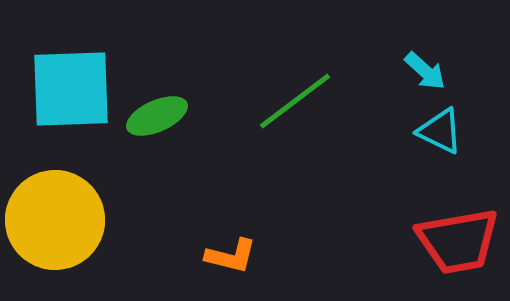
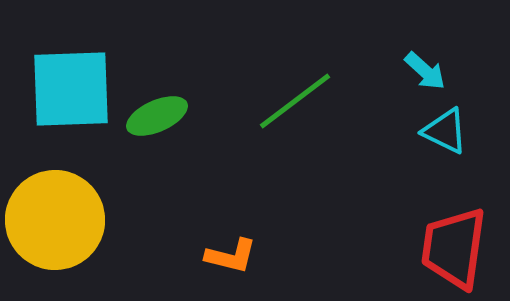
cyan triangle: moved 5 px right
red trapezoid: moved 4 px left, 7 px down; rotated 108 degrees clockwise
